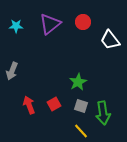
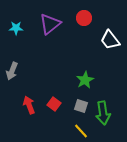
red circle: moved 1 px right, 4 px up
cyan star: moved 2 px down
green star: moved 7 px right, 2 px up
red square: rotated 24 degrees counterclockwise
